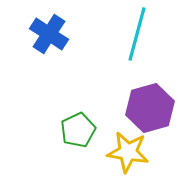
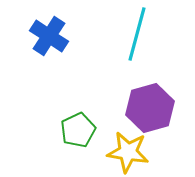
blue cross: moved 2 px down
